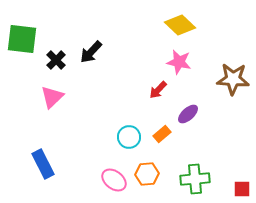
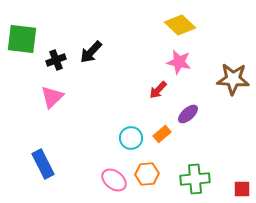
black cross: rotated 24 degrees clockwise
cyan circle: moved 2 px right, 1 px down
